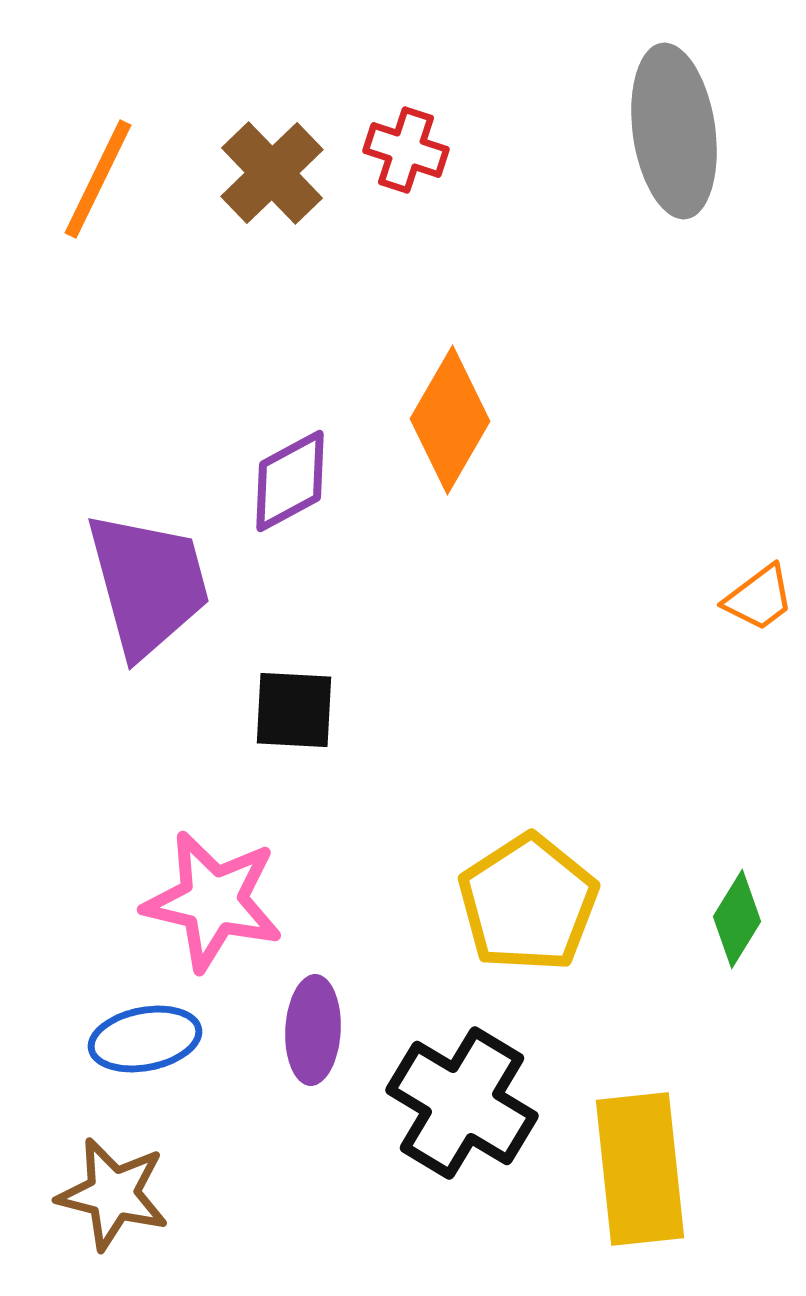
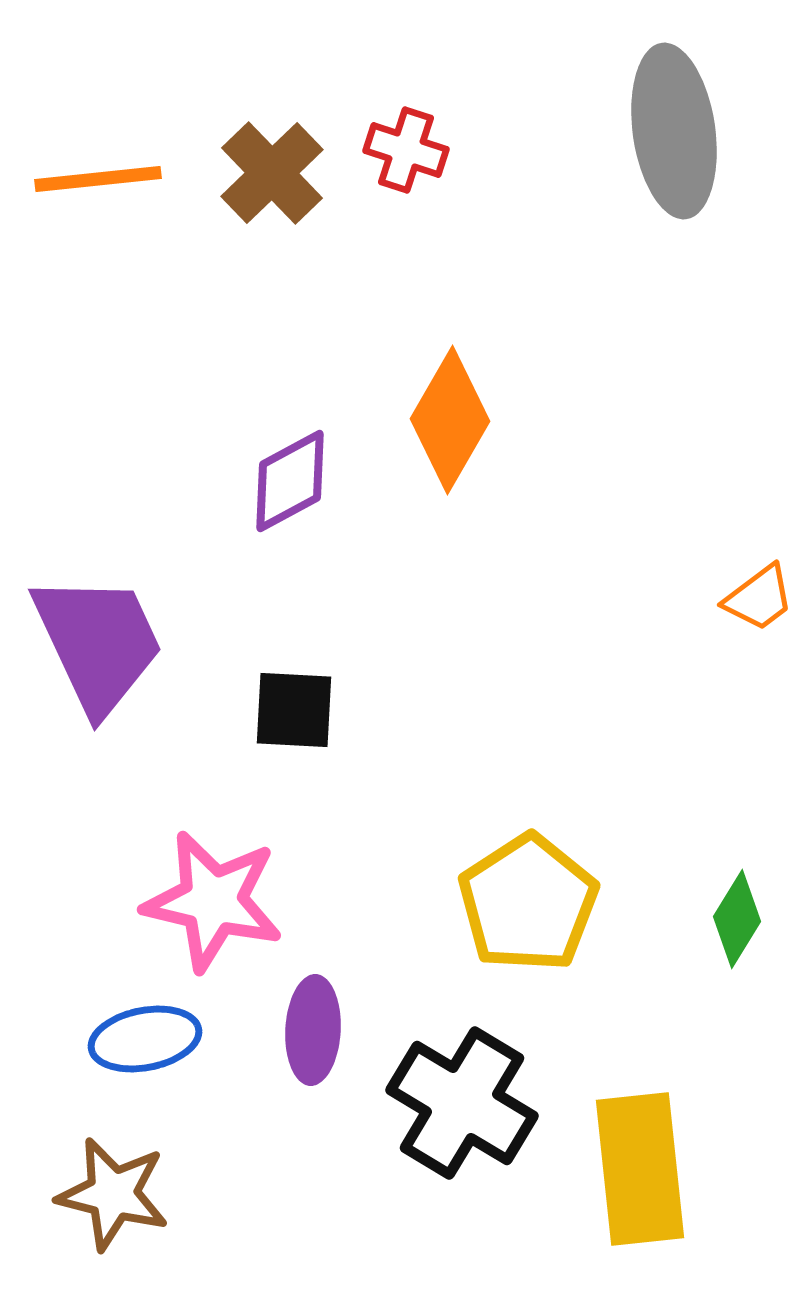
orange line: rotated 58 degrees clockwise
purple trapezoid: moved 50 px left, 59 px down; rotated 10 degrees counterclockwise
